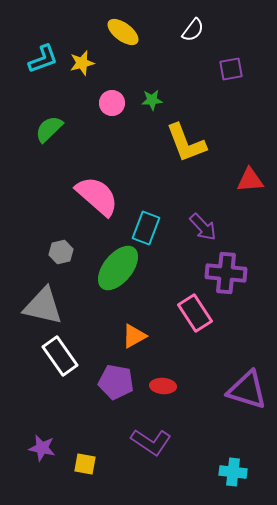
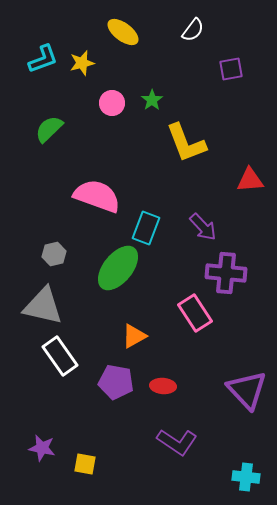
green star: rotated 30 degrees counterclockwise
pink semicircle: rotated 21 degrees counterclockwise
gray hexagon: moved 7 px left, 2 px down
purple triangle: rotated 30 degrees clockwise
purple L-shape: moved 26 px right
cyan cross: moved 13 px right, 5 px down
